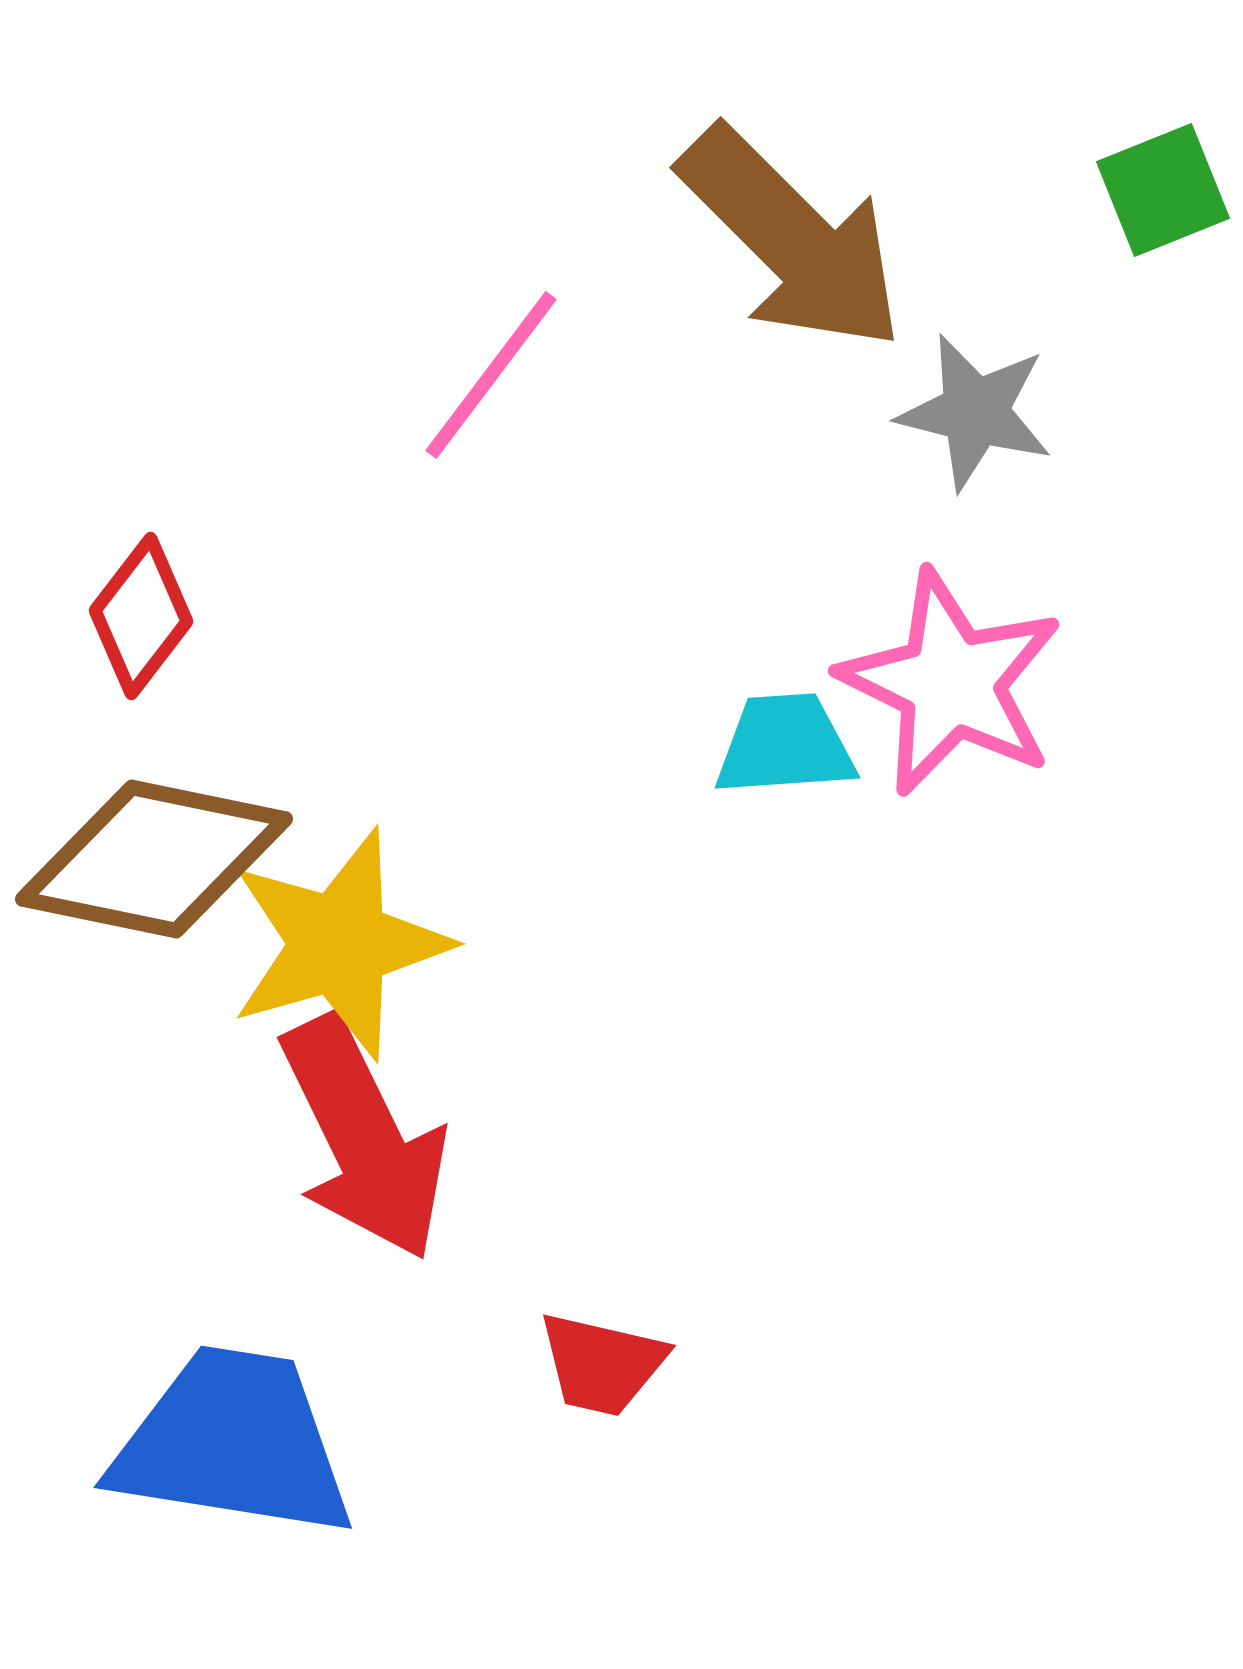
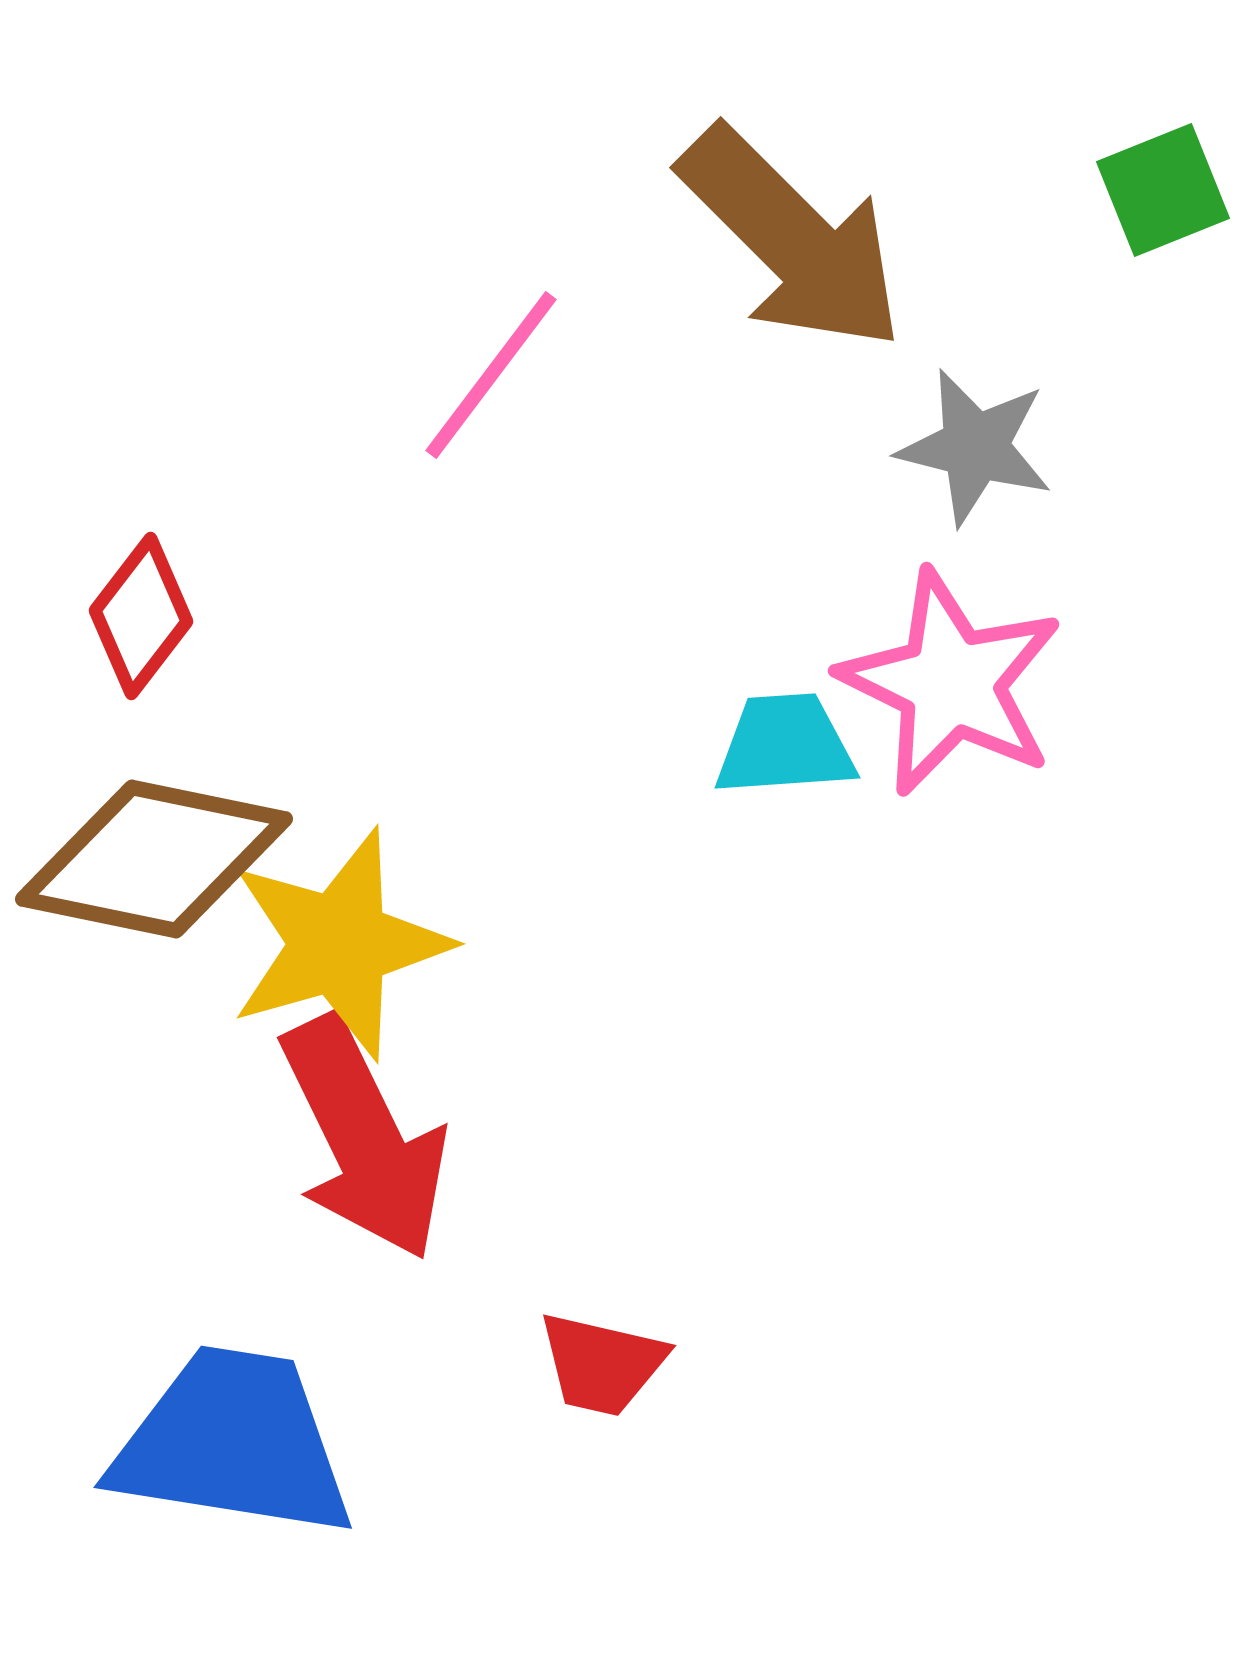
gray star: moved 35 px down
